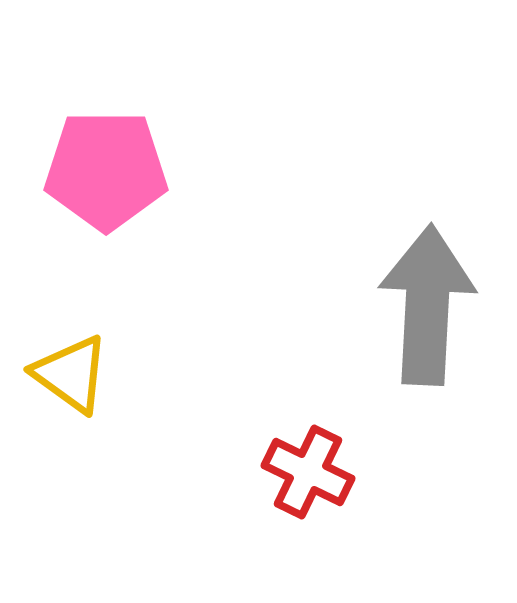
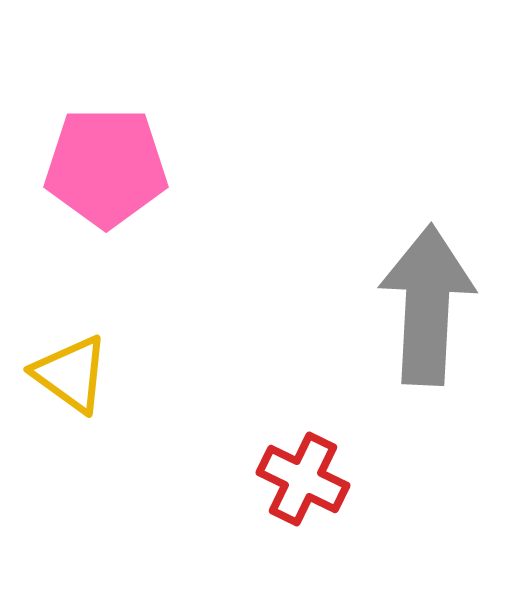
pink pentagon: moved 3 px up
red cross: moved 5 px left, 7 px down
